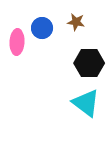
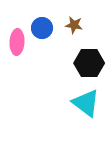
brown star: moved 2 px left, 3 px down
